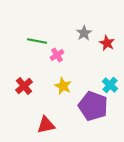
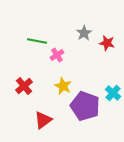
red star: rotated 14 degrees counterclockwise
cyan cross: moved 3 px right, 8 px down
purple pentagon: moved 8 px left
red triangle: moved 3 px left, 5 px up; rotated 24 degrees counterclockwise
